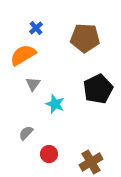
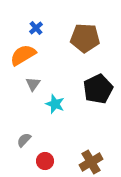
gray semicircle: moved 2 px left, 7 px down
red circle: moved 4 px left, 7 px down
